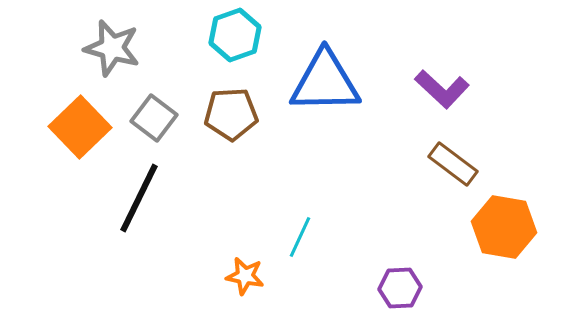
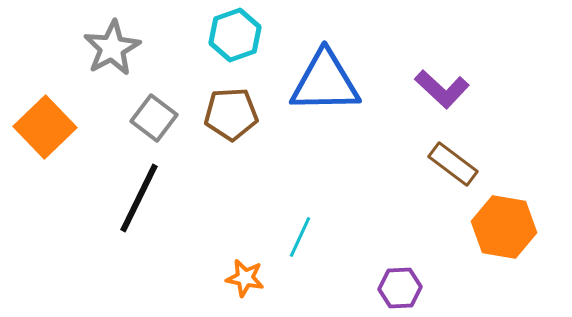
gray star: rotated 28 degrees clockwise
orange square: moved 35 px left
orange star: moved 2 px down
